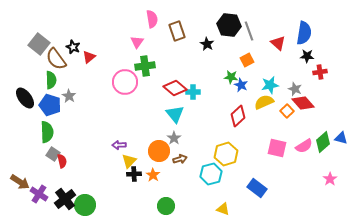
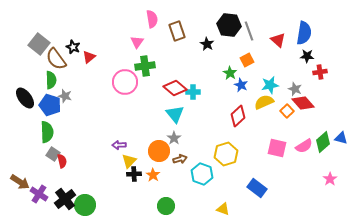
red triangle at (278, 43): moved 3 px up
green star at (231, 77): moved 1 px left, 4 px up; rotated 24 degrees clockwise
gray star at (69, 96): moved 4 px left; rotated 16 degrees counterclockwise
cyan hexagon at (211, 174): moved 9 px left; rotated 25 degrees counterclockwise
